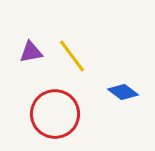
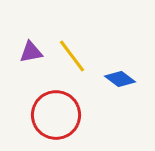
blue diamond: moved 3 px left, 13 px up
red circle: moved 1 px right, 1 px down
